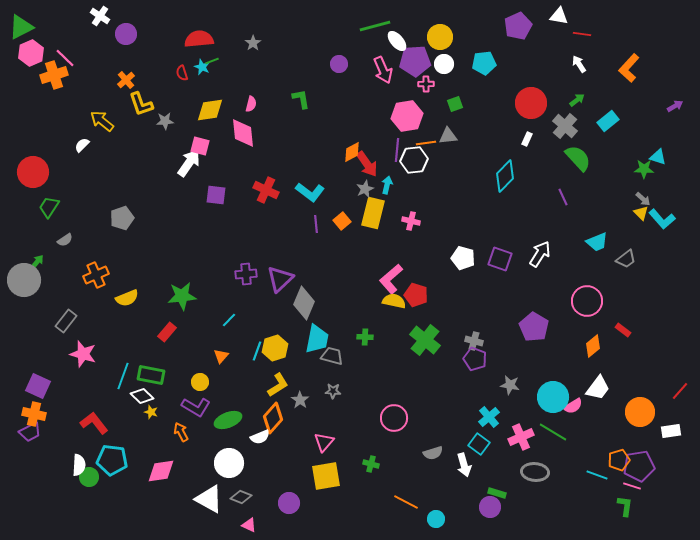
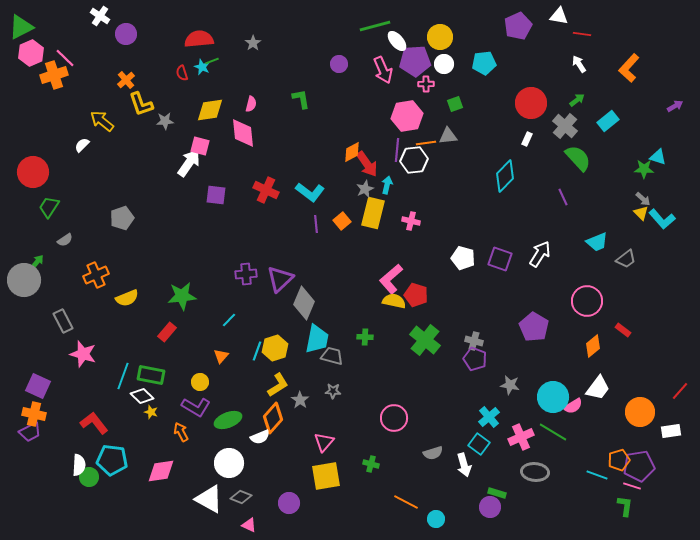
gray rectangle at (66, 321): moved 3 px left; rotated 65 degrees counterclockwise
